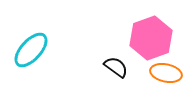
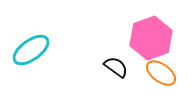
cyan ellipse: rotated 12 degrees clockwise
orange ellipse: moved 5 px left; rotated 24 degrees clockwise
